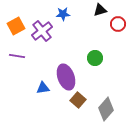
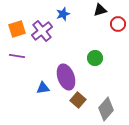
blue star: rotated 16 degrees counterclockwise
orange square: moved 1 px right, 3 px down; rotated 12 degrees clockwise
